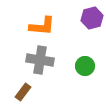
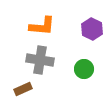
purple hexagon: moved 11 px down; rotated 20 degrees counterclockwise
green circle: moved 1 px left, 3 px down
brown rectangle: moved 3 px up; rotated 30 degrees clockwise
